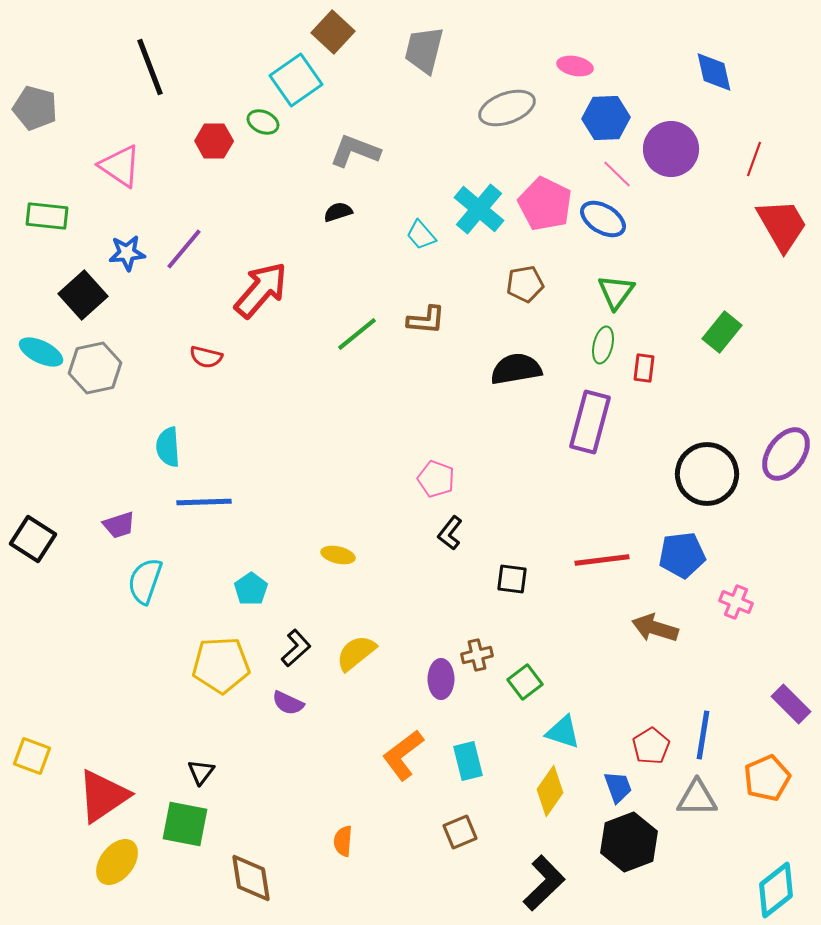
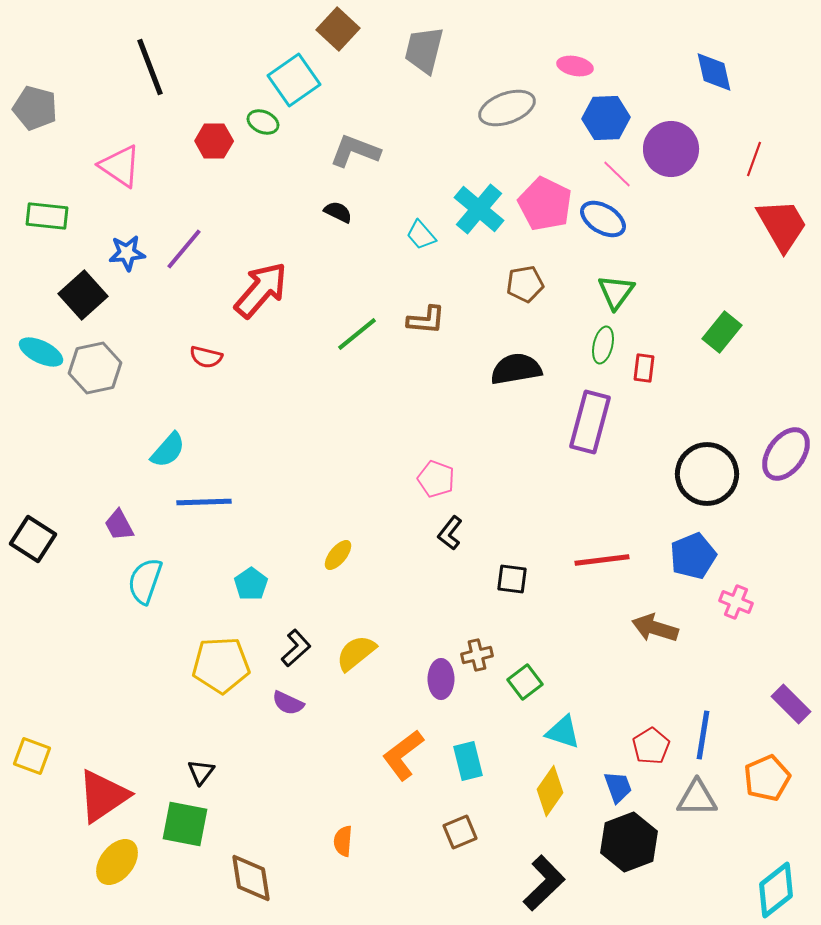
brown square at (333, 32): moved 5 px right, 3 px up
cyan square at (296, 80): moved 2 px left
black semicircle at (338, 212): rotated 44 degrees clockwise
cyan semicircle at (168, 447): moved 3 px down; rotated 135 degrees counterclockwise
purple trapezoid at (119, 525): rotated 80 degrees clockwise
yellow ellipse at (338, 555): rotated 64 degrees counterclockwise
blue pentagon at (682, 555): moved 11 px right, 1 px down; rotated 15 degrees counterclockwise
cyan pentagon at (251, 589): moved 5 px up
